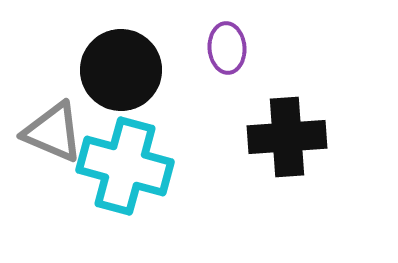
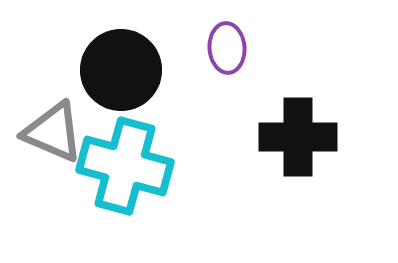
black cross: moved 11 px right; rotated 4 degrees clockwise
